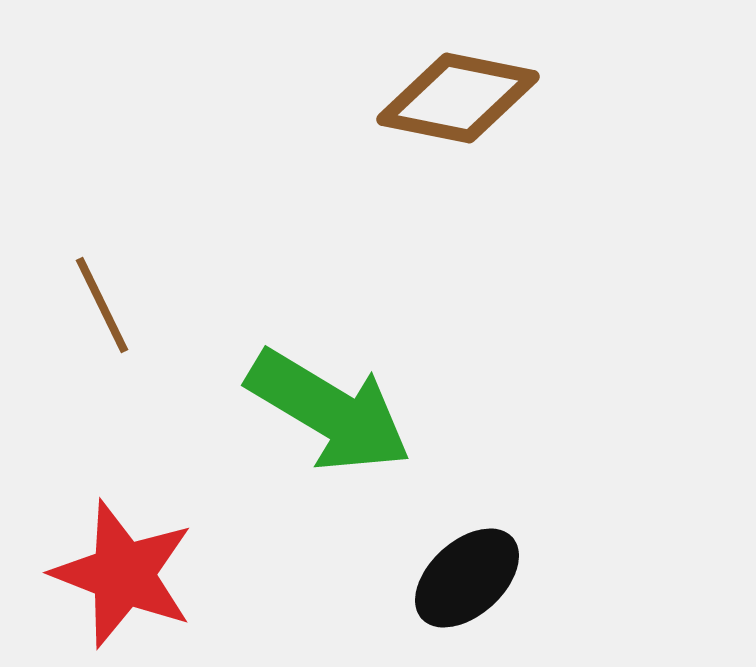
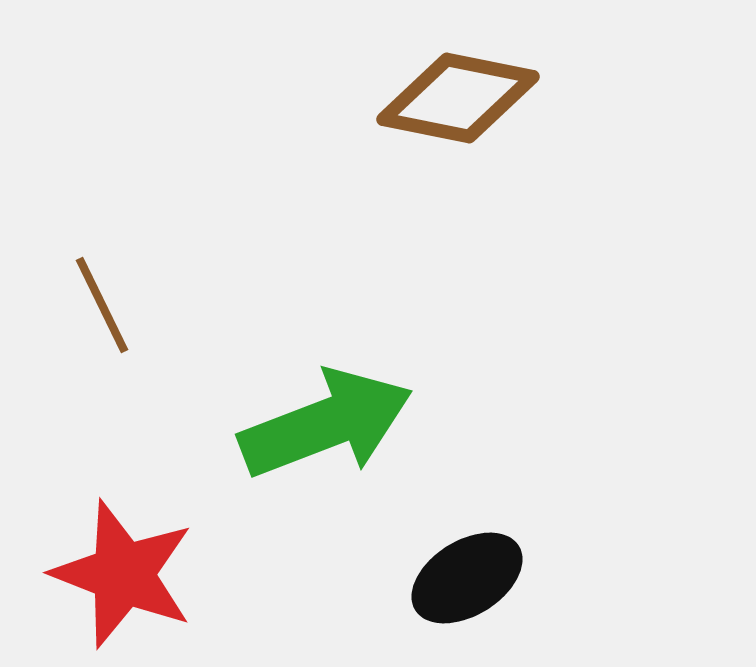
green arrow: moved 3 px left, 13 px down; rotated 52 degrees counterclockwise
black ellipse: rotated 10 degrees clockwise
